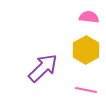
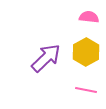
yellow hexagon: moved 2 px down
purple arrow: moved 3 px right, 10 px up
